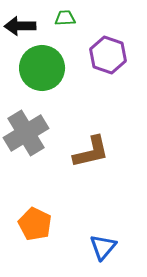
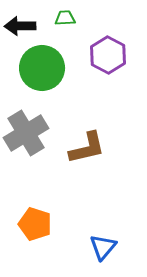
purple hexagon: rotated 9 degrees clockwise
brown L-shape: moved 4 px left, 4 px up
orange pentagon: rotated 8 degrees counterclockwise
